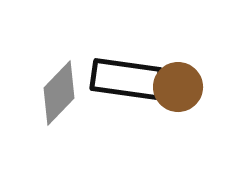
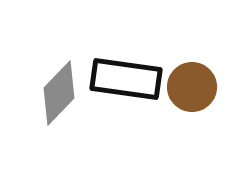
brown circle: moved 14 px right
